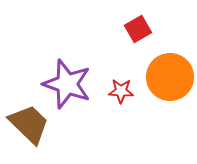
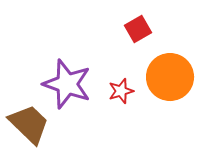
red star: rotated 20 degrees counterclockwise
